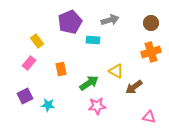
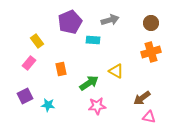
brown arrow: moved 8 px right, 11 px down
